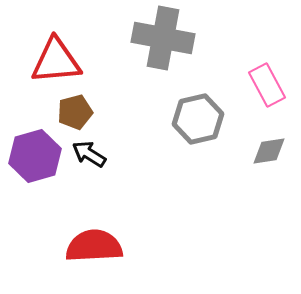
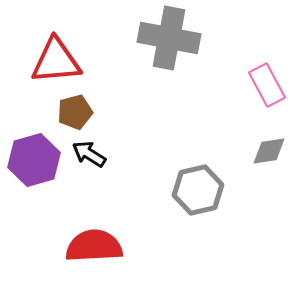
gray cross: moved 6 px right
gray hexagon: moved 71 px down
purple hexagon: moved 1 px left, 4 px down
